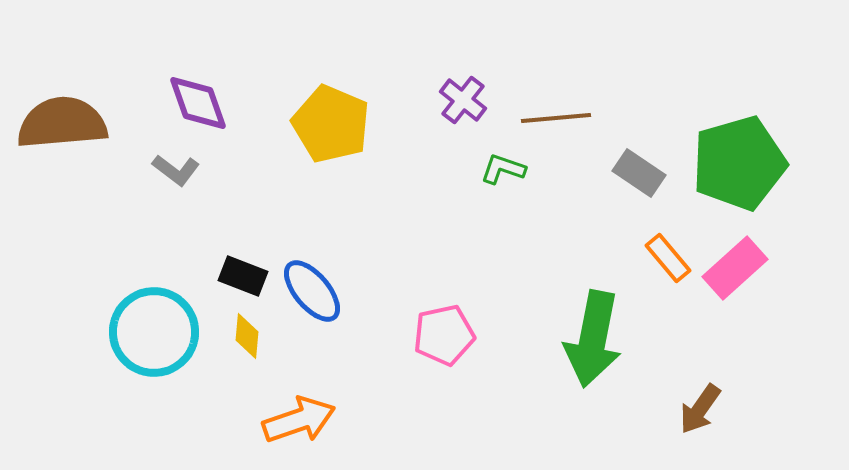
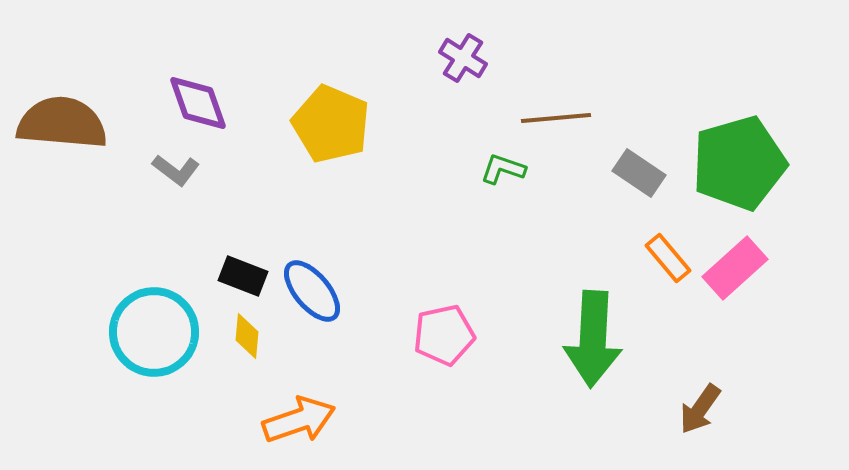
purple cross: moved 42 px up; rotated 6 degrees counterclockwise
brown semicircle: rotated 10 degrees clockwise
green arrow: rotated 8 degrees counterclockwise
